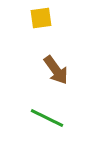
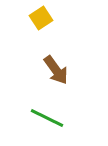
yellow square: rotated 25 degrees counterclockwise
